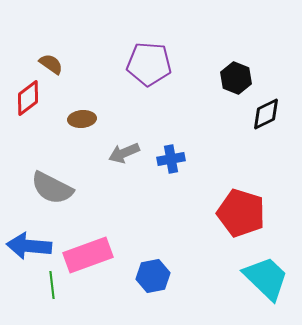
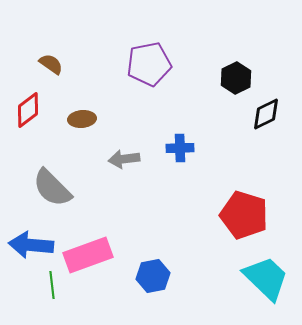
purple pentagon: rotated 15 degrees counterclockwise
black hexagon: rotated 12 degrees clockwise
red diamond: moved 12 px down
gray arrow: moved 6 px down; rotated 16 degrees clockwise
blue cross: moved 9 px right, 11 px up; rotated 8 degrees clockwise
gray semicircle: rotated 18 degrees clockwise
red pentagon: moved 3 px right, 2 px down
blue arrow: moved 2 px right, 1 px up
